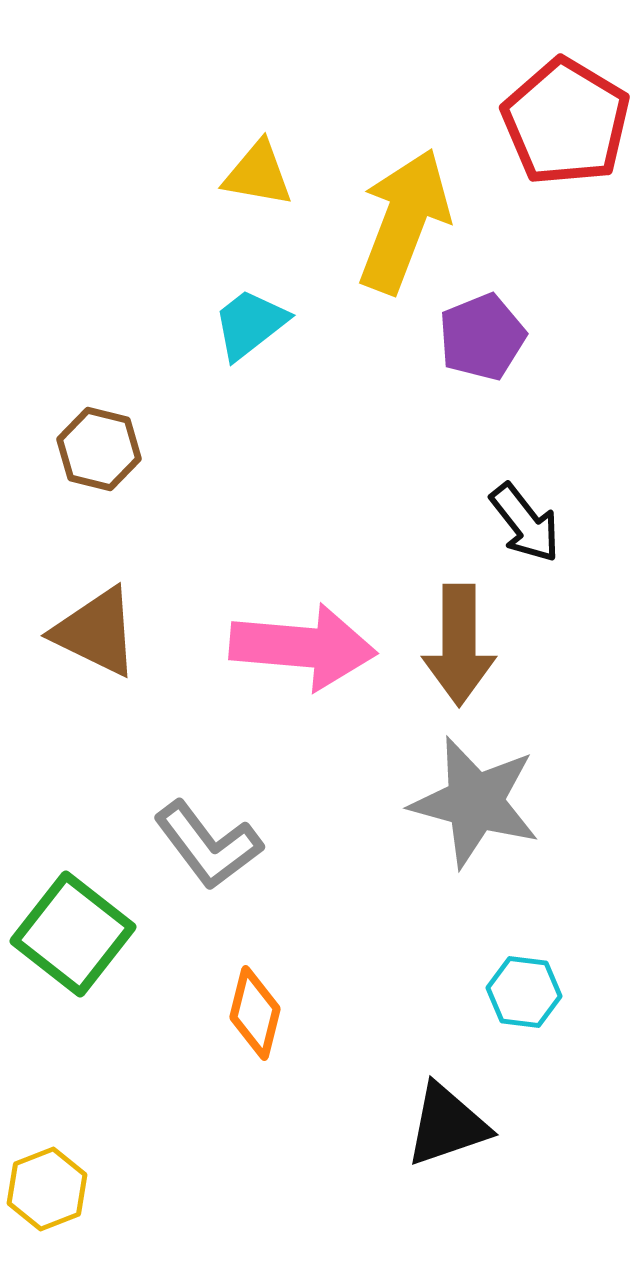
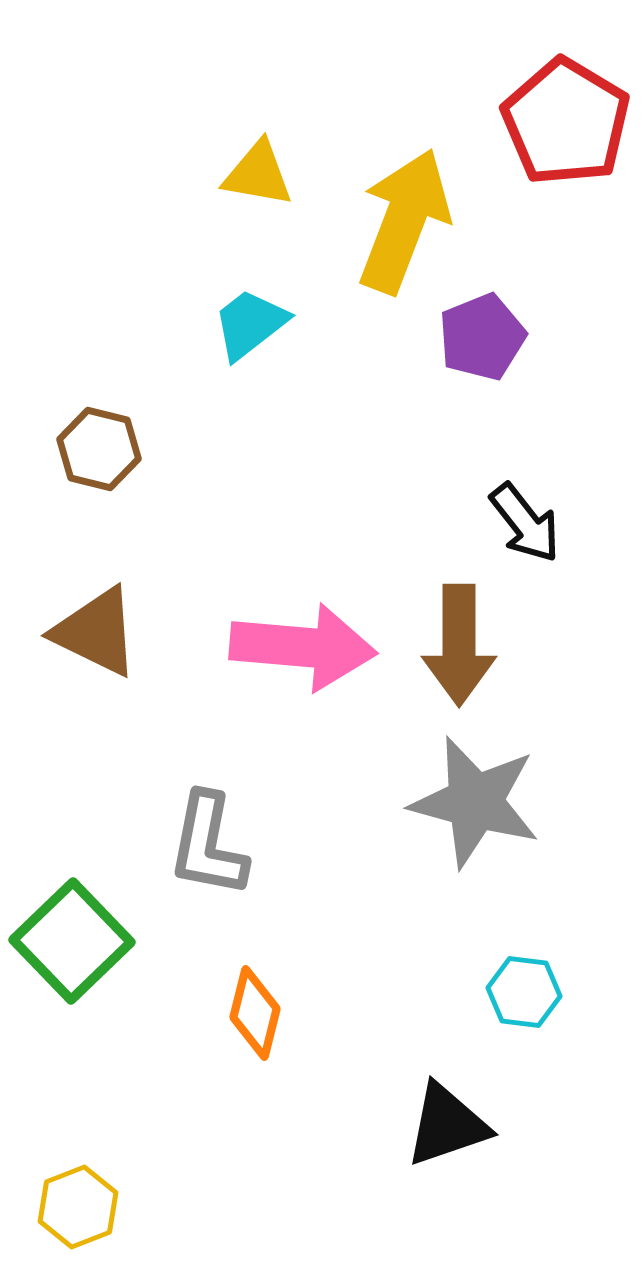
gray L-shape: rotated 48 degrees clockwise
green square: moved 1 px left, 7 px down; rotated 8 degrees clockwise
yellow hexagon: moved 31 px right, 18 px down
